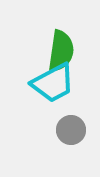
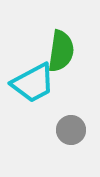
cyan trapezoid: moved 20 px left
